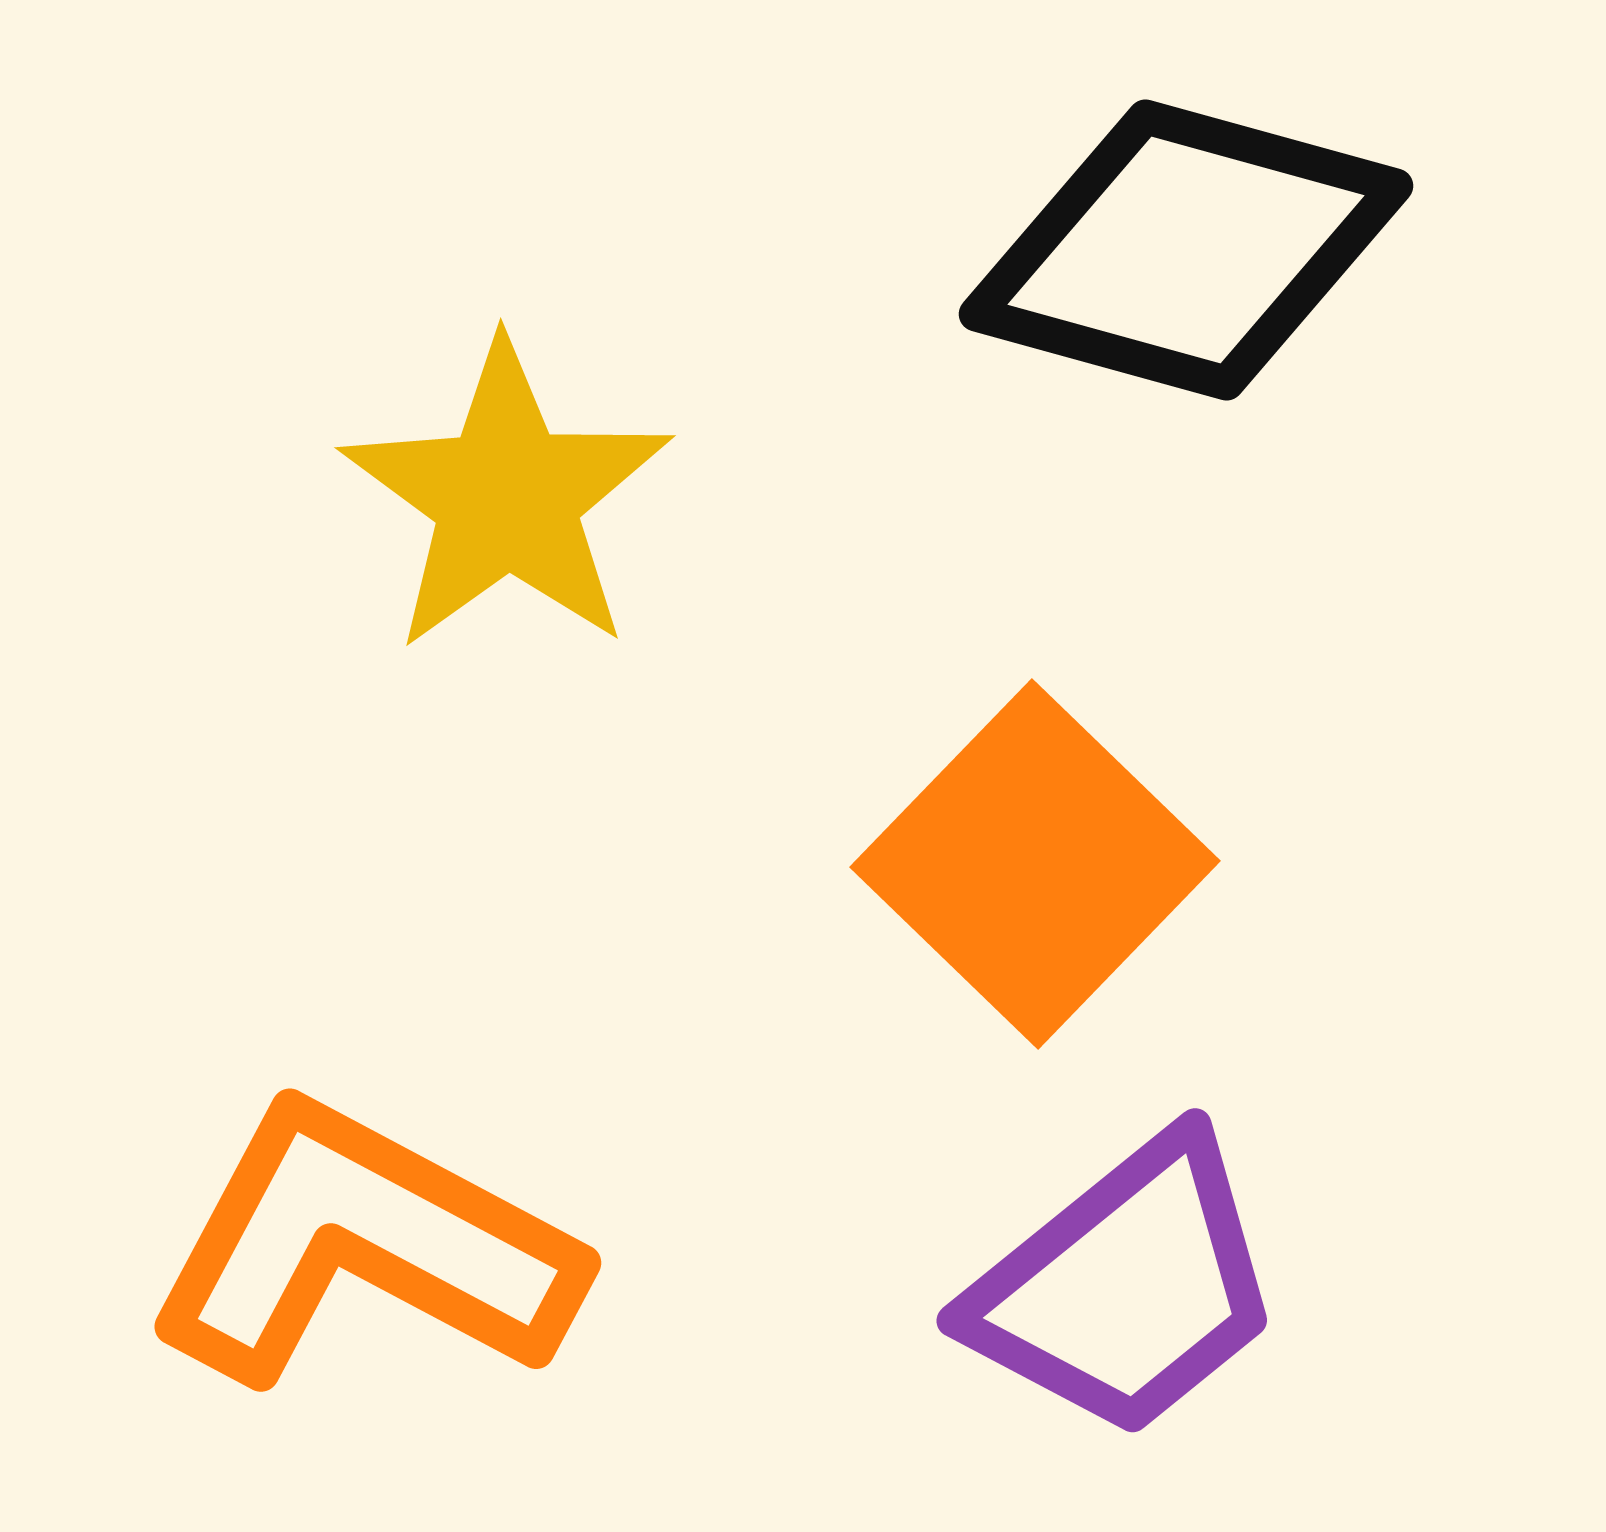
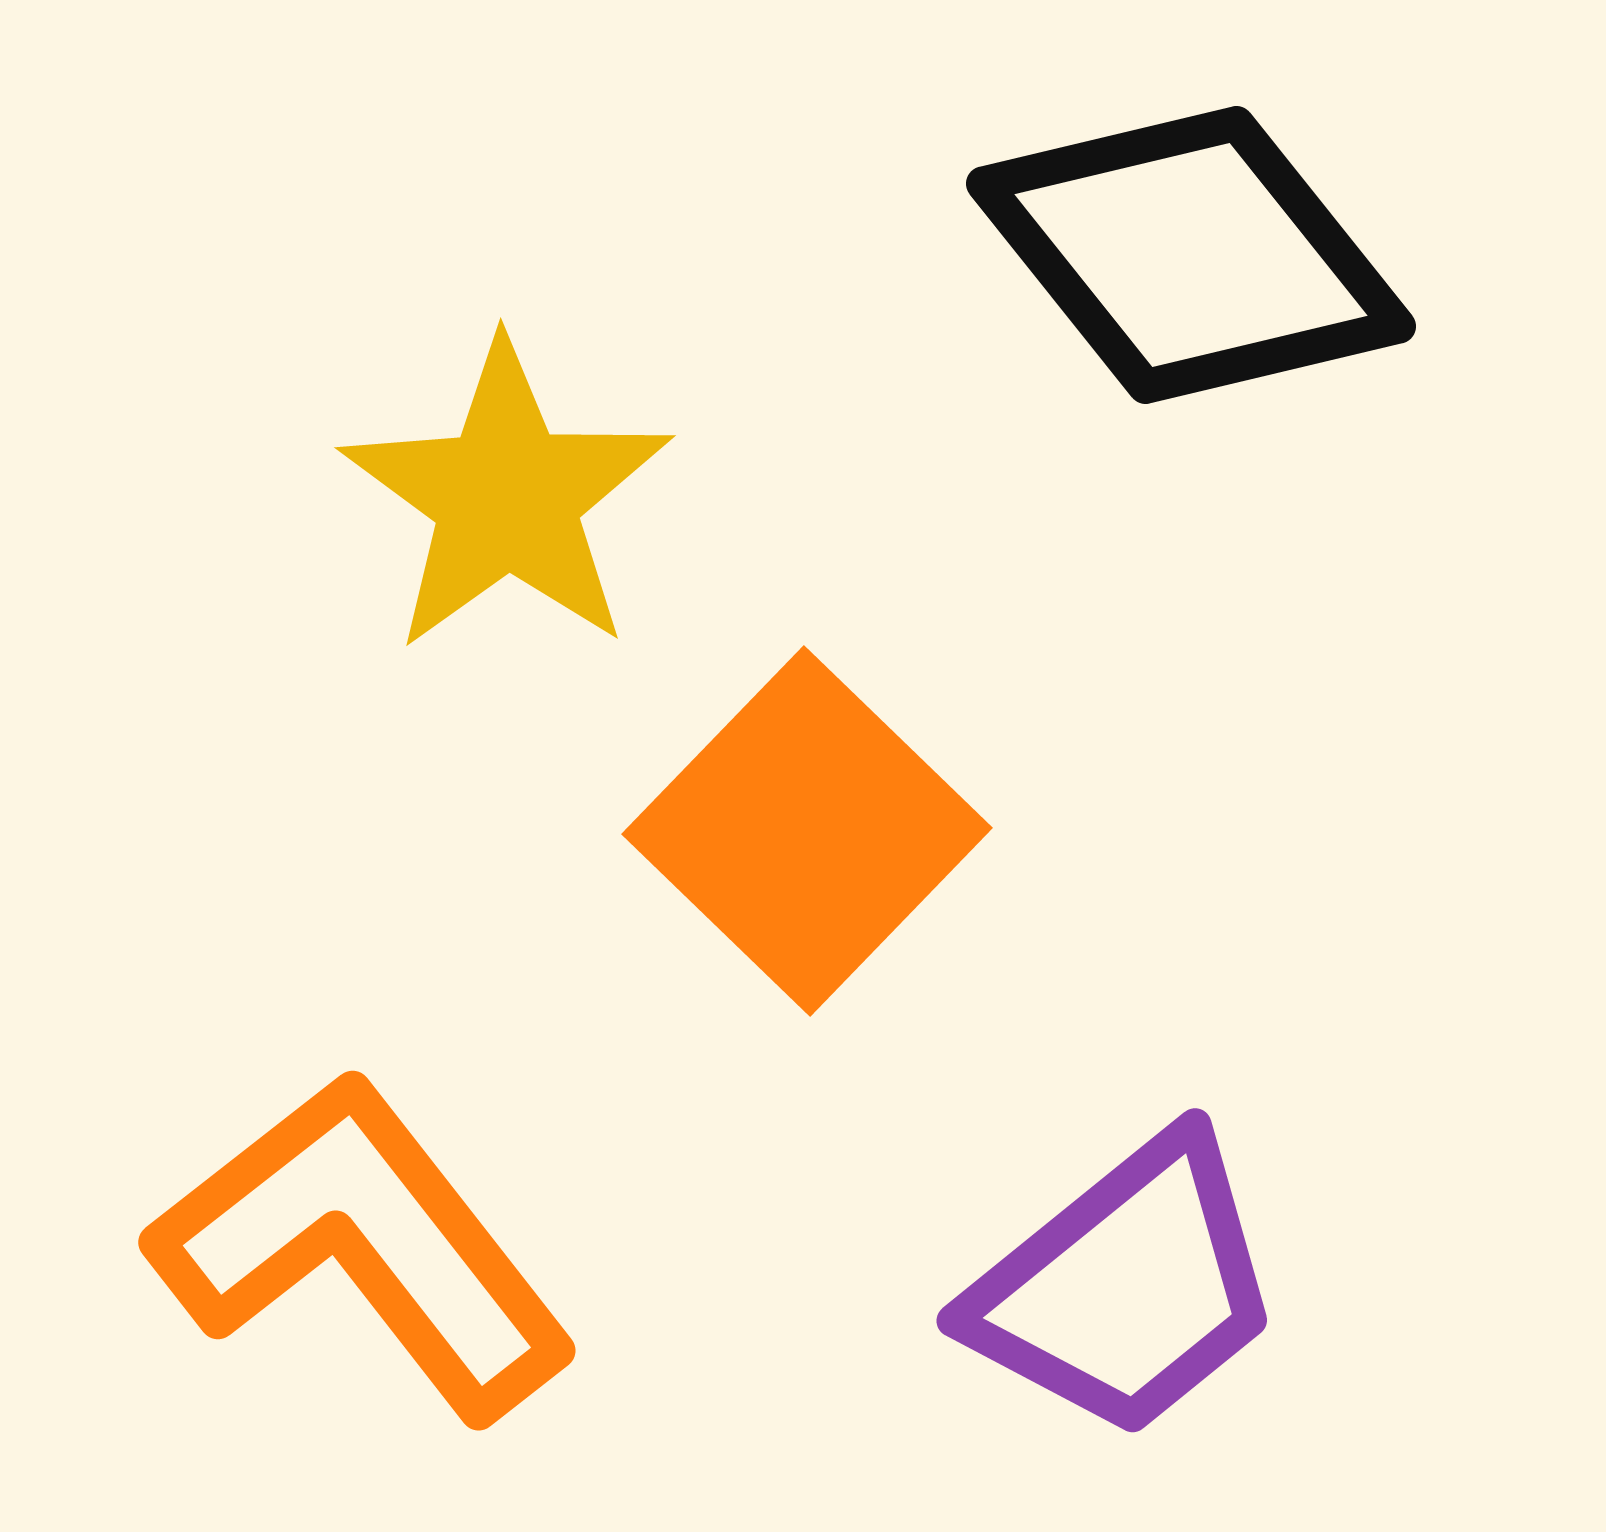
black diamond: moved 5 px right, 5 px down; rotated 36 degrees clockwise
orange square: moved 228 px left, 33 px up
orange L-shape: rotated 24 degrees clockwise
